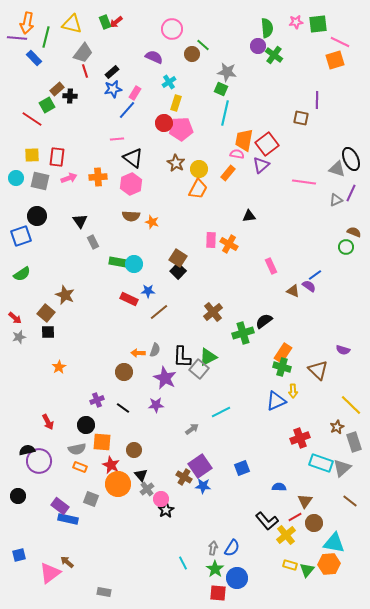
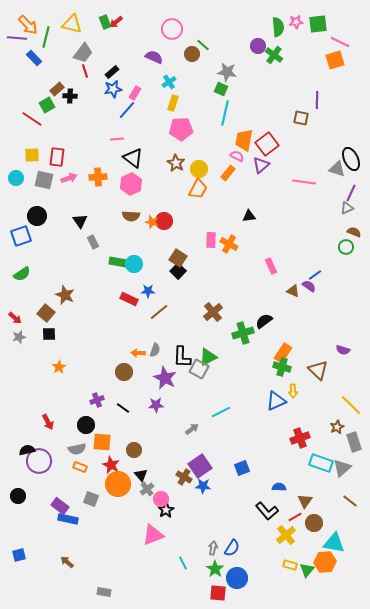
orange arrow at (27, 23): moved 1 px right, 2 px down; rotated 55 degrees counterclockwise
green semicircle at (267, 28): moved 11 px right, 1 px up
yellow rectangle at (176, 103): moved 3 px left
red circle at (164, 123): moved 98 px down
pink semicircle at (237, 154): moved 2 px down; rotated 16 degrees clockwise
gray square at (40, 181): moved 4 px right, 1 px up
gray triangle at (336, 200): moved 11 px right, 8 px down
black square at (48, 332): moved 1 px right, 2 px down
gray square at (199, 369): rotated 12 degrees counterclockwise
black L-shape at (267, 521): moved 10 px up
orange hexagon at (329, 564): moved 4 px left, 2 px up
pink triangle at (50, 573): moved 103 px right, 38 px up; rotated 15 degrees clockwise
